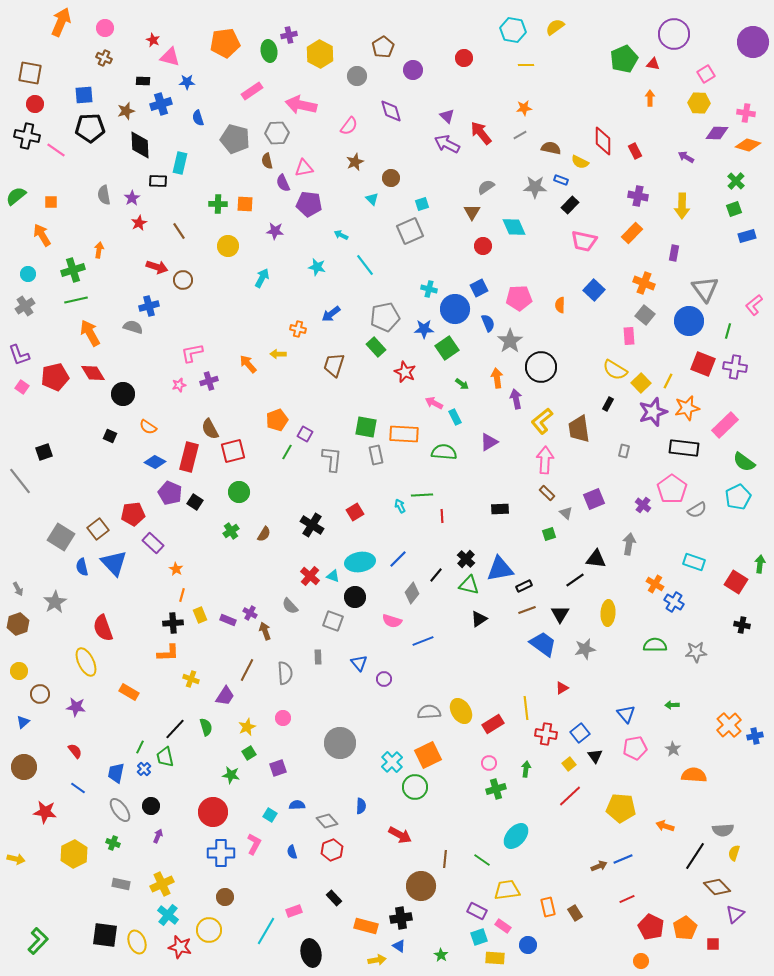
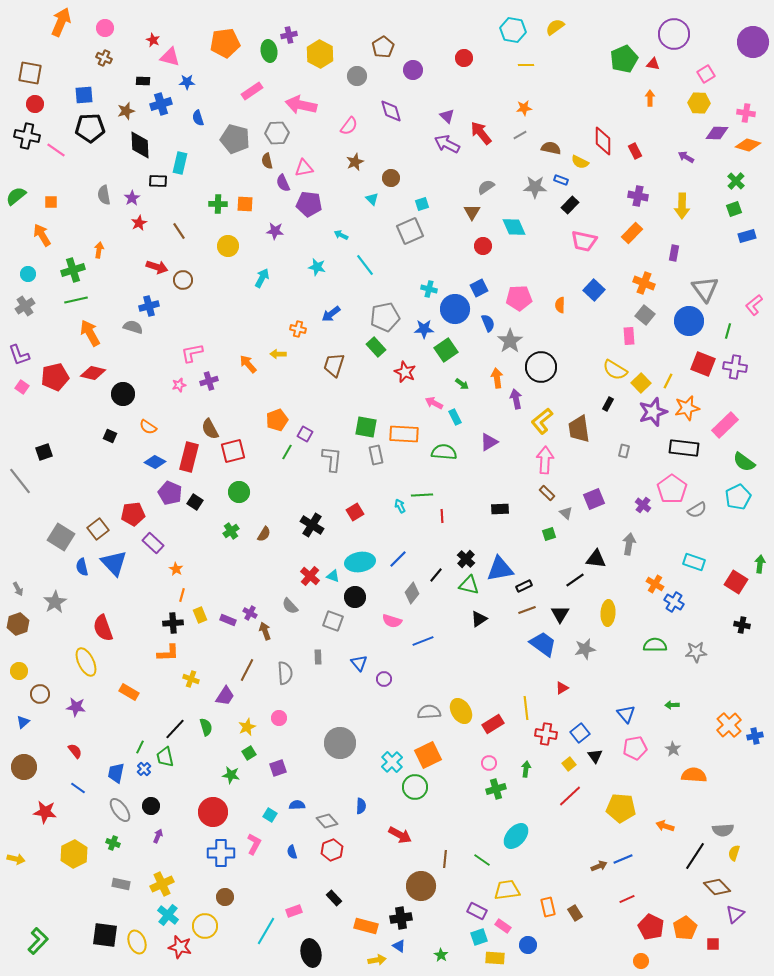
green square at (447, 348): moved 1 px left, 2 px down
red diamond at (93, 373): rotated 45 degrees counterclockwise
pink circle at (283, 718): moved 4 px left
yellow circle at (209, 930): moved 4 px left, 4 px up
